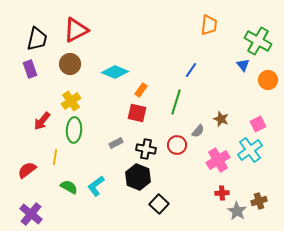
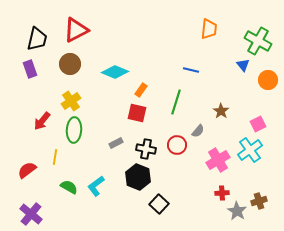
orange trapezoid: moved 4 px down
blue line: rotated 70 degrees clockwise
brown star: moved 8 px up; rotated 14 degrees clockwise
